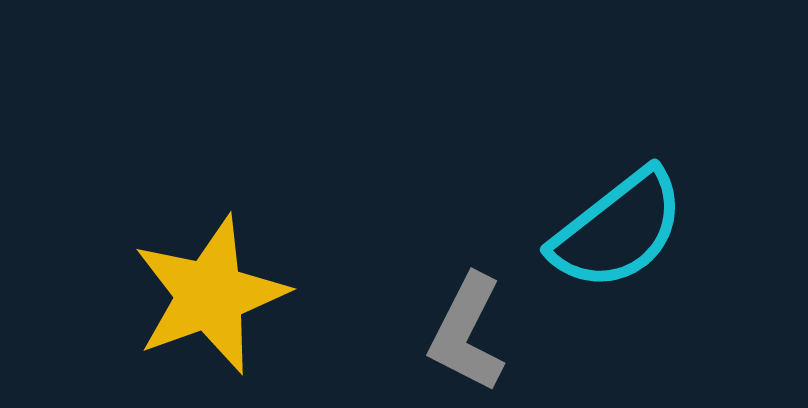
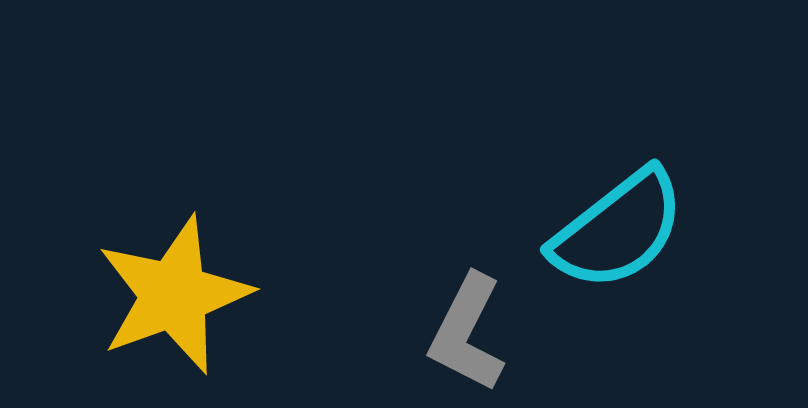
yellow star: moved 36 px left
